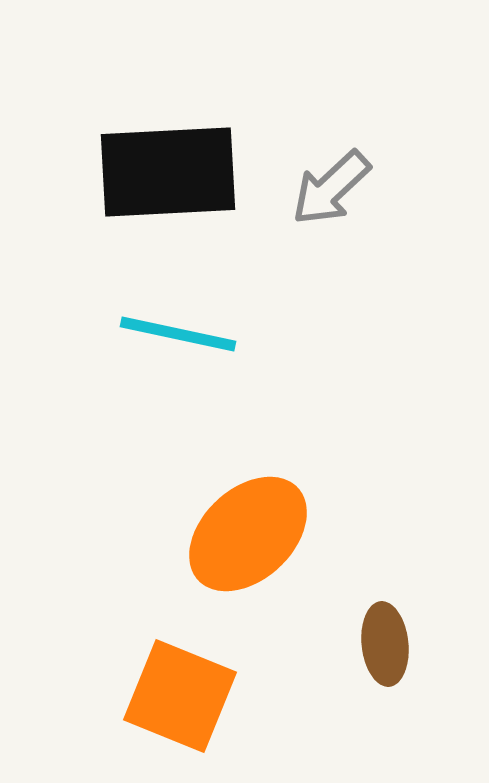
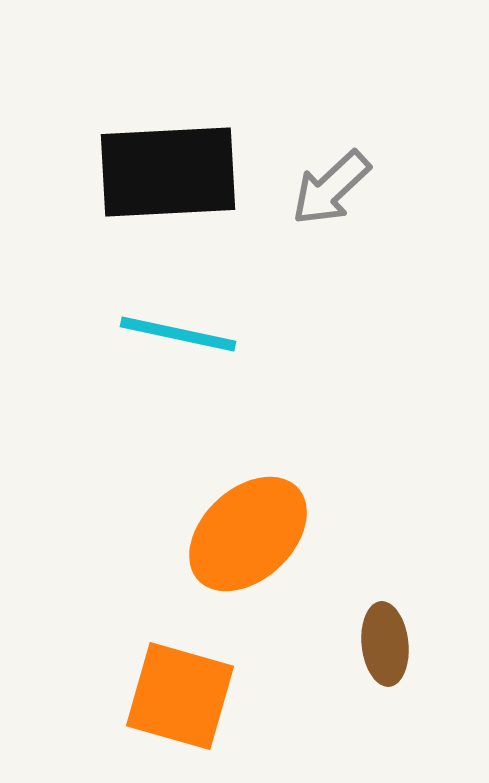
orange square: rotated 6 degrees counterclockwise
